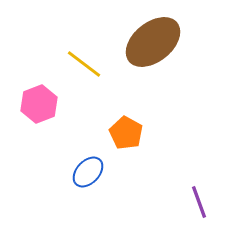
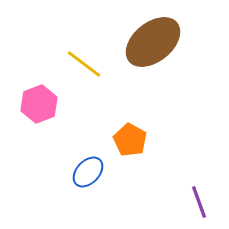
orange pentagon: moved 4 px right, 7 px down
